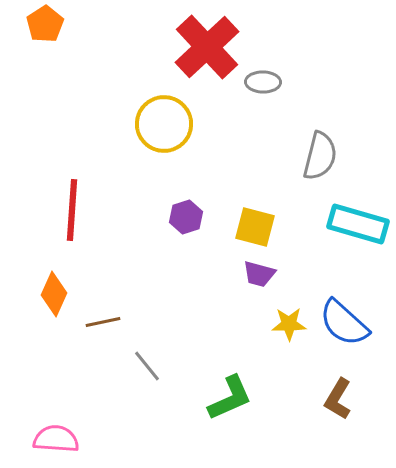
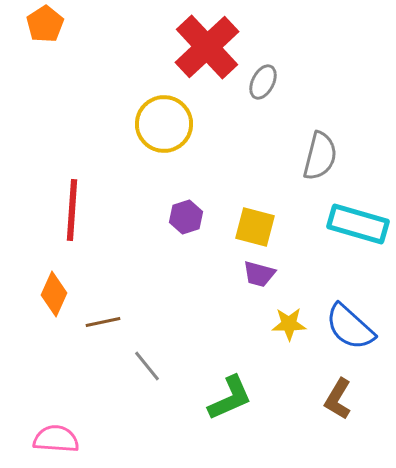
gray ellipse: rotated 64 degrees counterclockwise
blue semicircle: moved 6 px right, 4 px down
